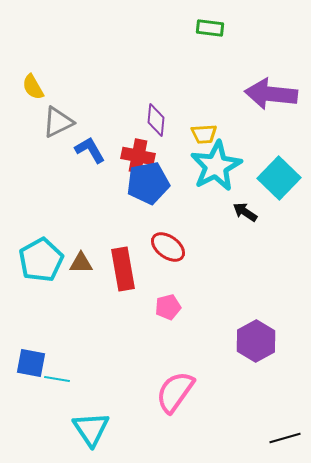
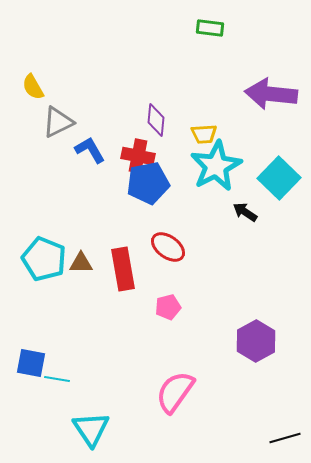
cyan pentagon: moved 3 px right, 1 px up; rotated 21 degrees counterclockwise
